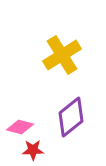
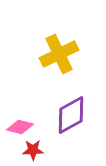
yellow cross: moved 3 px left, 1 px up; rotated 6 degrees clockwise
purple diamond: moved 2 px up; rotated 9 degrees clockwise
